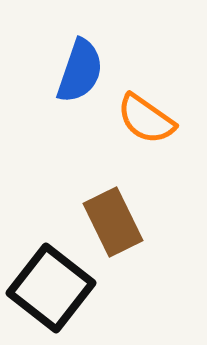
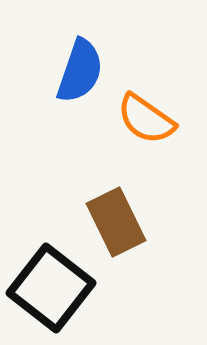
brown rectangle: moved 3 px right
